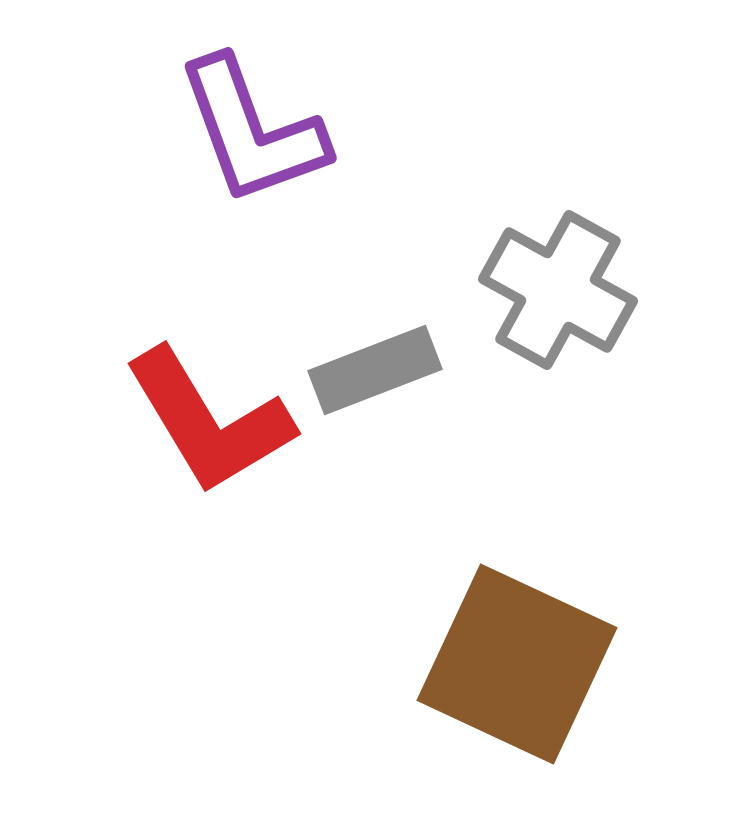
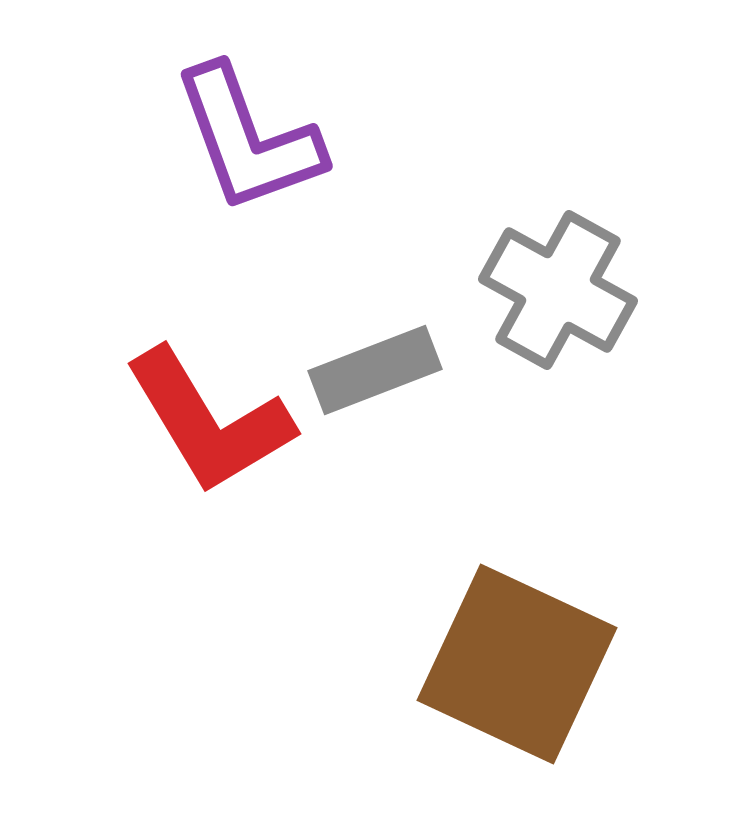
purple L-shape: moved 4 px left, 8 px down
